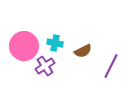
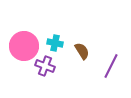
brown semicircle: moved 1 px left; rotated 96 degrees counterclockwise
purple cross: rotated 36 degrees counterclockwise
